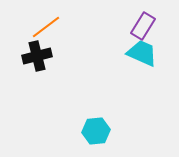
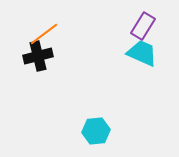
orange line: moved 2 px left, 7 px down
black cross: moved 1 px right
